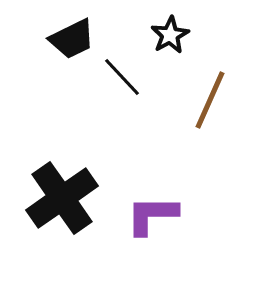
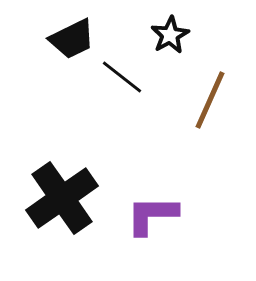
black line: rotated 9 degrees counterclockwise
